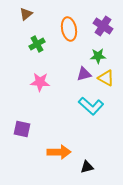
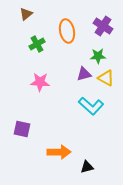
orange ellipse: moved 2 px left, 2 px down
